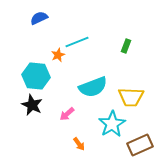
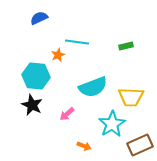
cyan line: rotated 30 degrees clockwise
green rectangle: rotated 56 degrees clockwise
orange arrow: moved 5 px right, 2 px down; rotated 32 degrees counterclockwise
